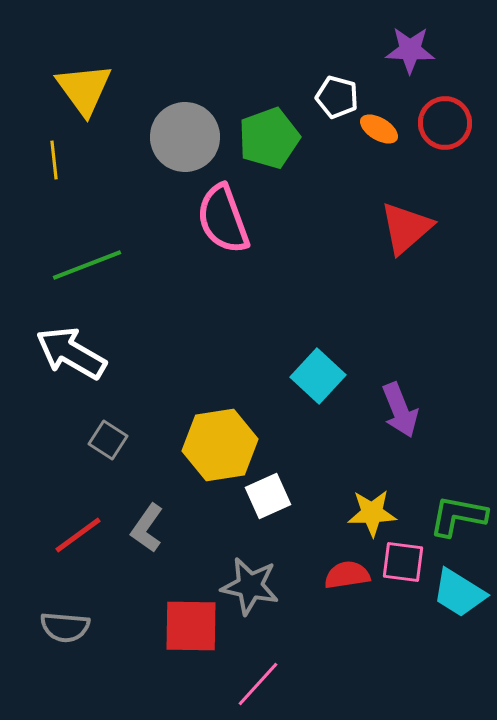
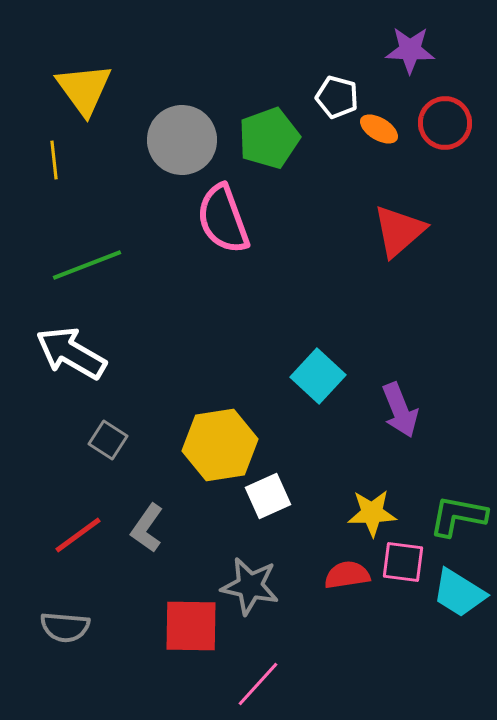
gray circle: moved 3 px left, 3 px down
red triangle: moved 7 px left, 3 px down
